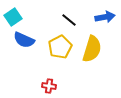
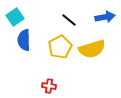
cyan square: moved 2 px right
blue semicircle: rotated 65 degrees clockwise
yellow semicircle: rotated 56 degrees clockwise
